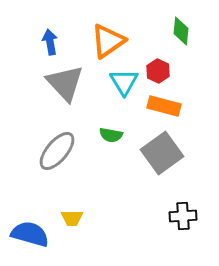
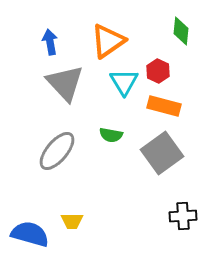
yellow trapezoid: moved 3 px down
